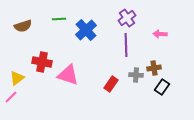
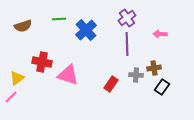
purple line: moved 1 px right, 1 px up
